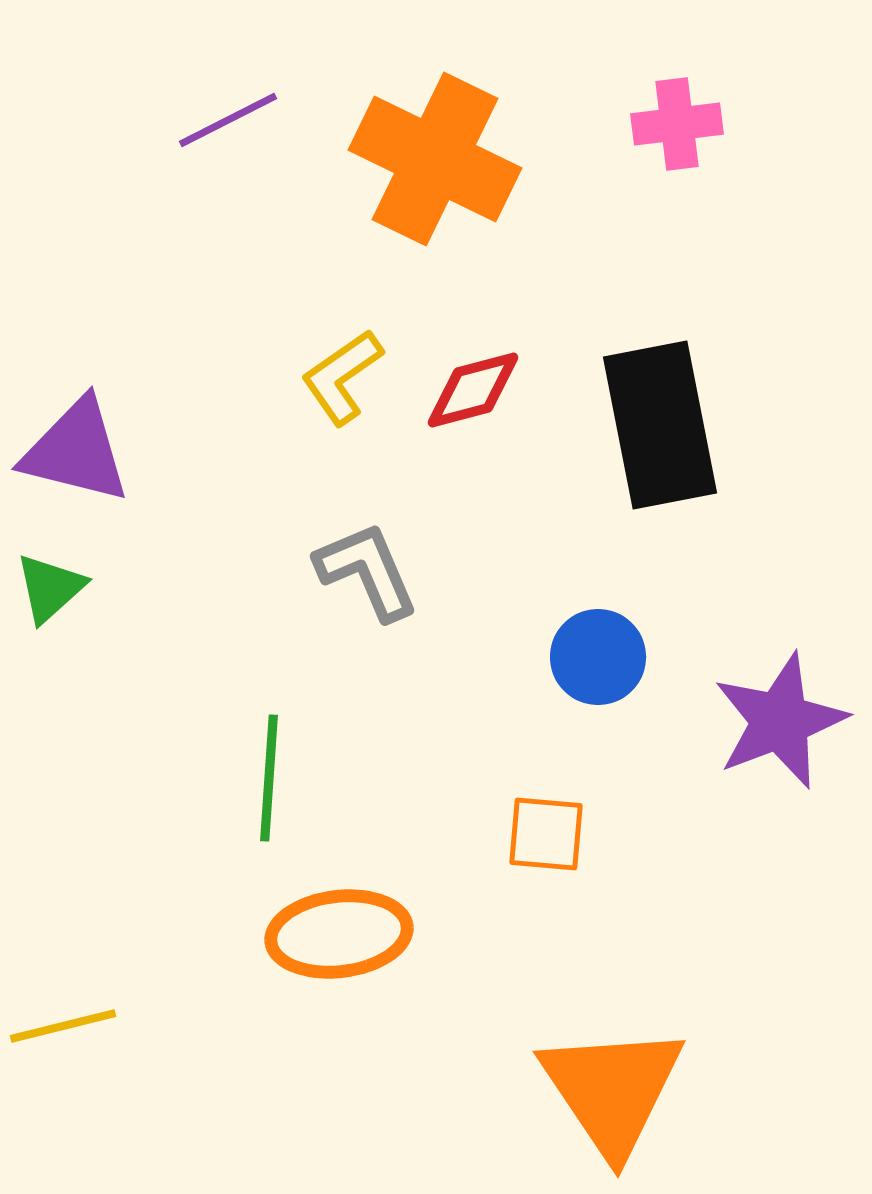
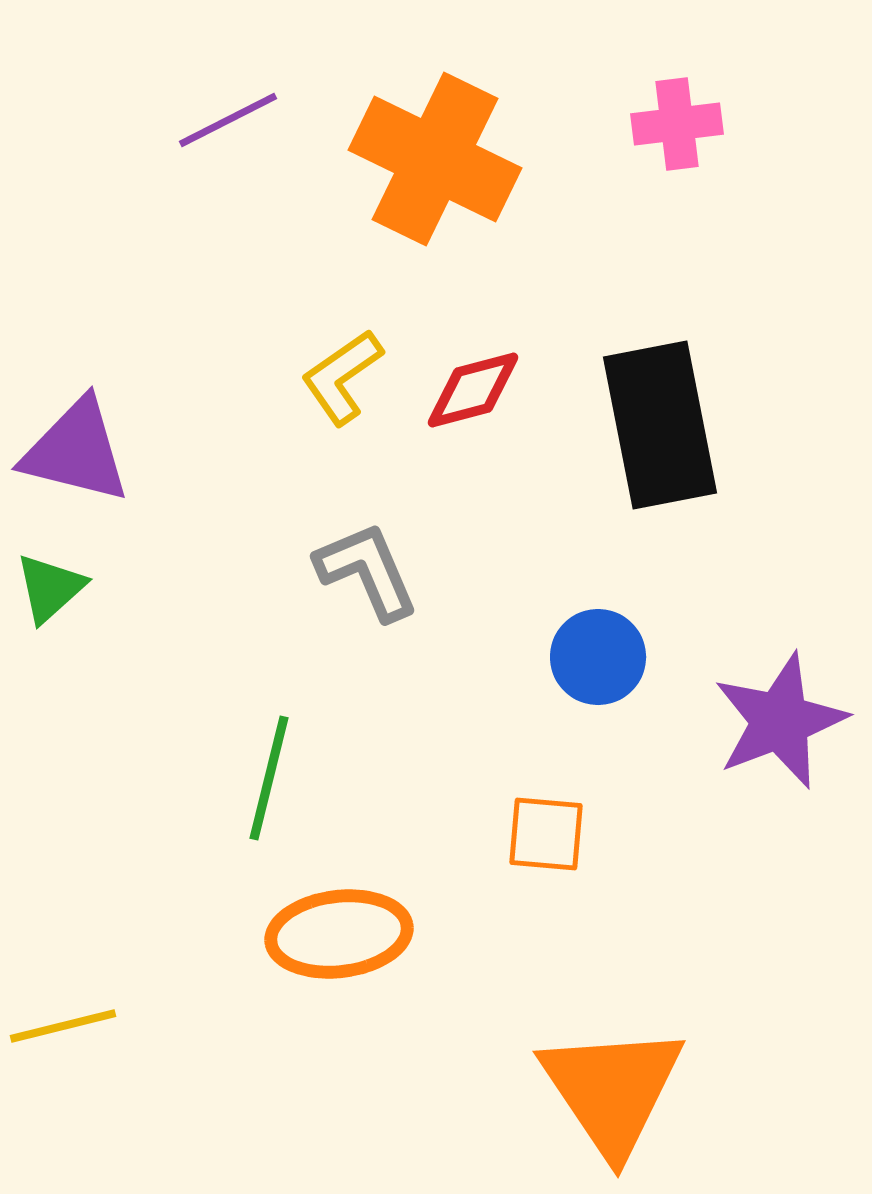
green line: rotated 10 degrees clockwise
